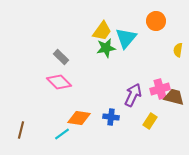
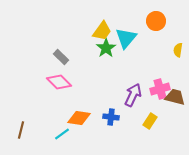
green star: rotated 24 degrees counterclockwise
brown trapezoid: moved 1 px right
